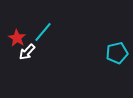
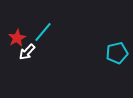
red star: rotated 12 degrees clockwise
